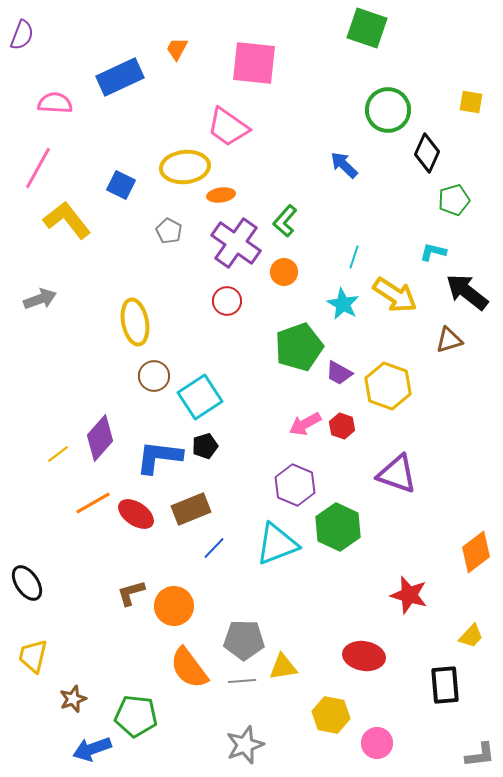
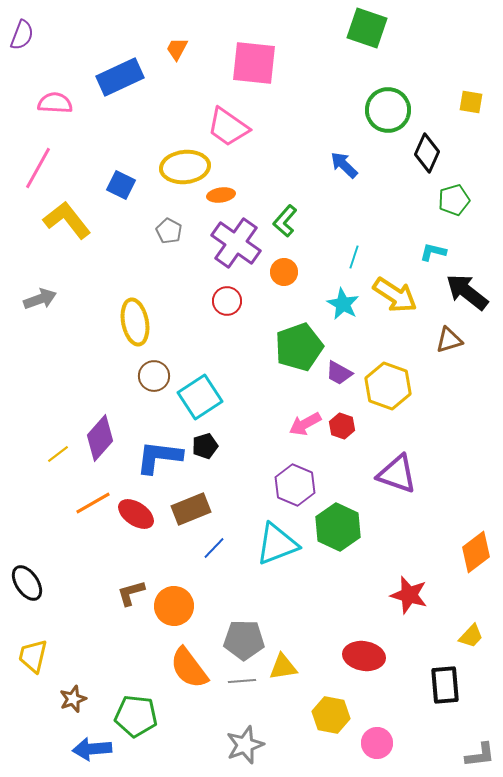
blue arrow at (92, 749): rotated 15 degrees clockwise
